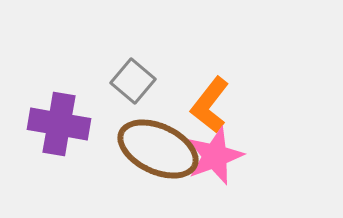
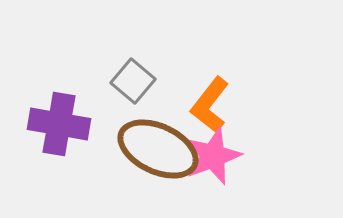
pink star: moved 2 px left
